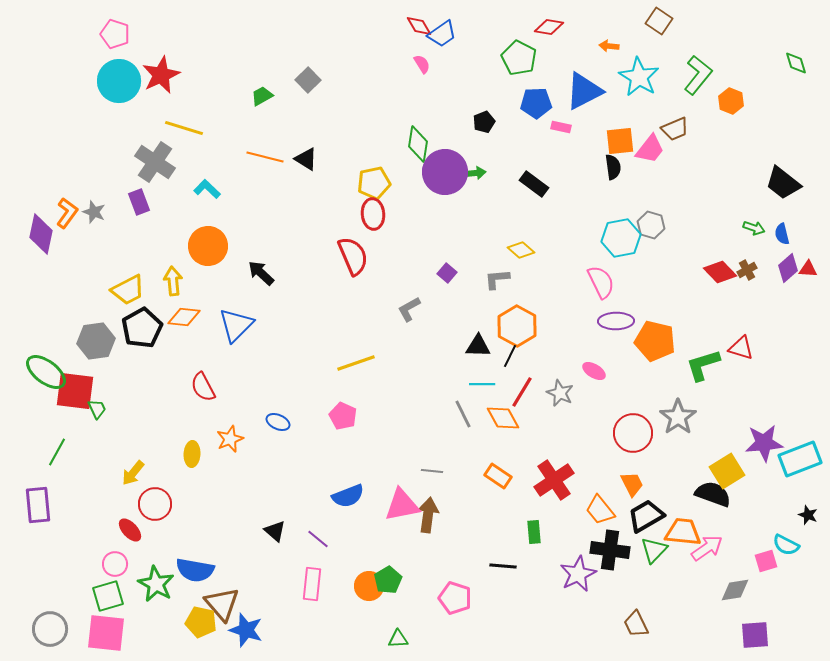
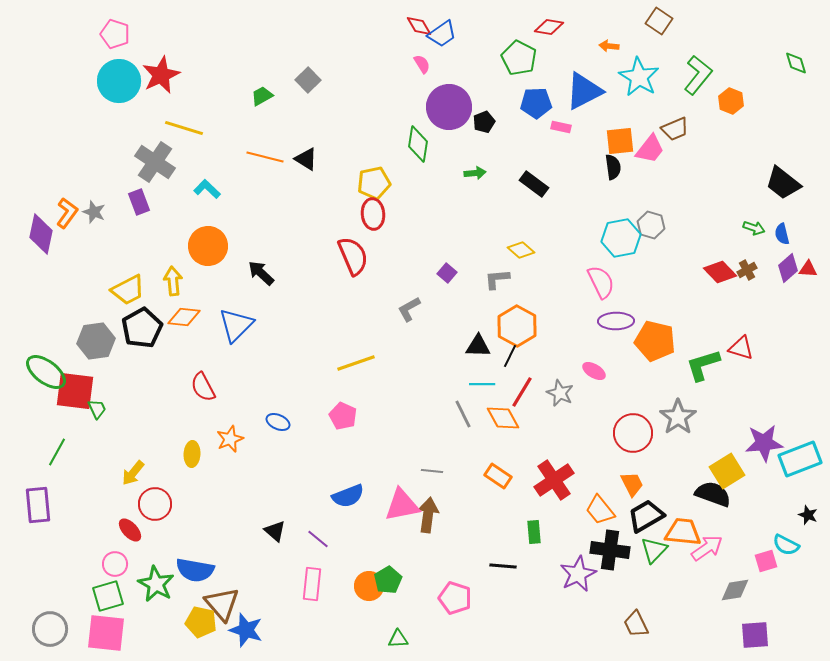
purple circle at (445, 172): moved 4 px right, 65 px up
